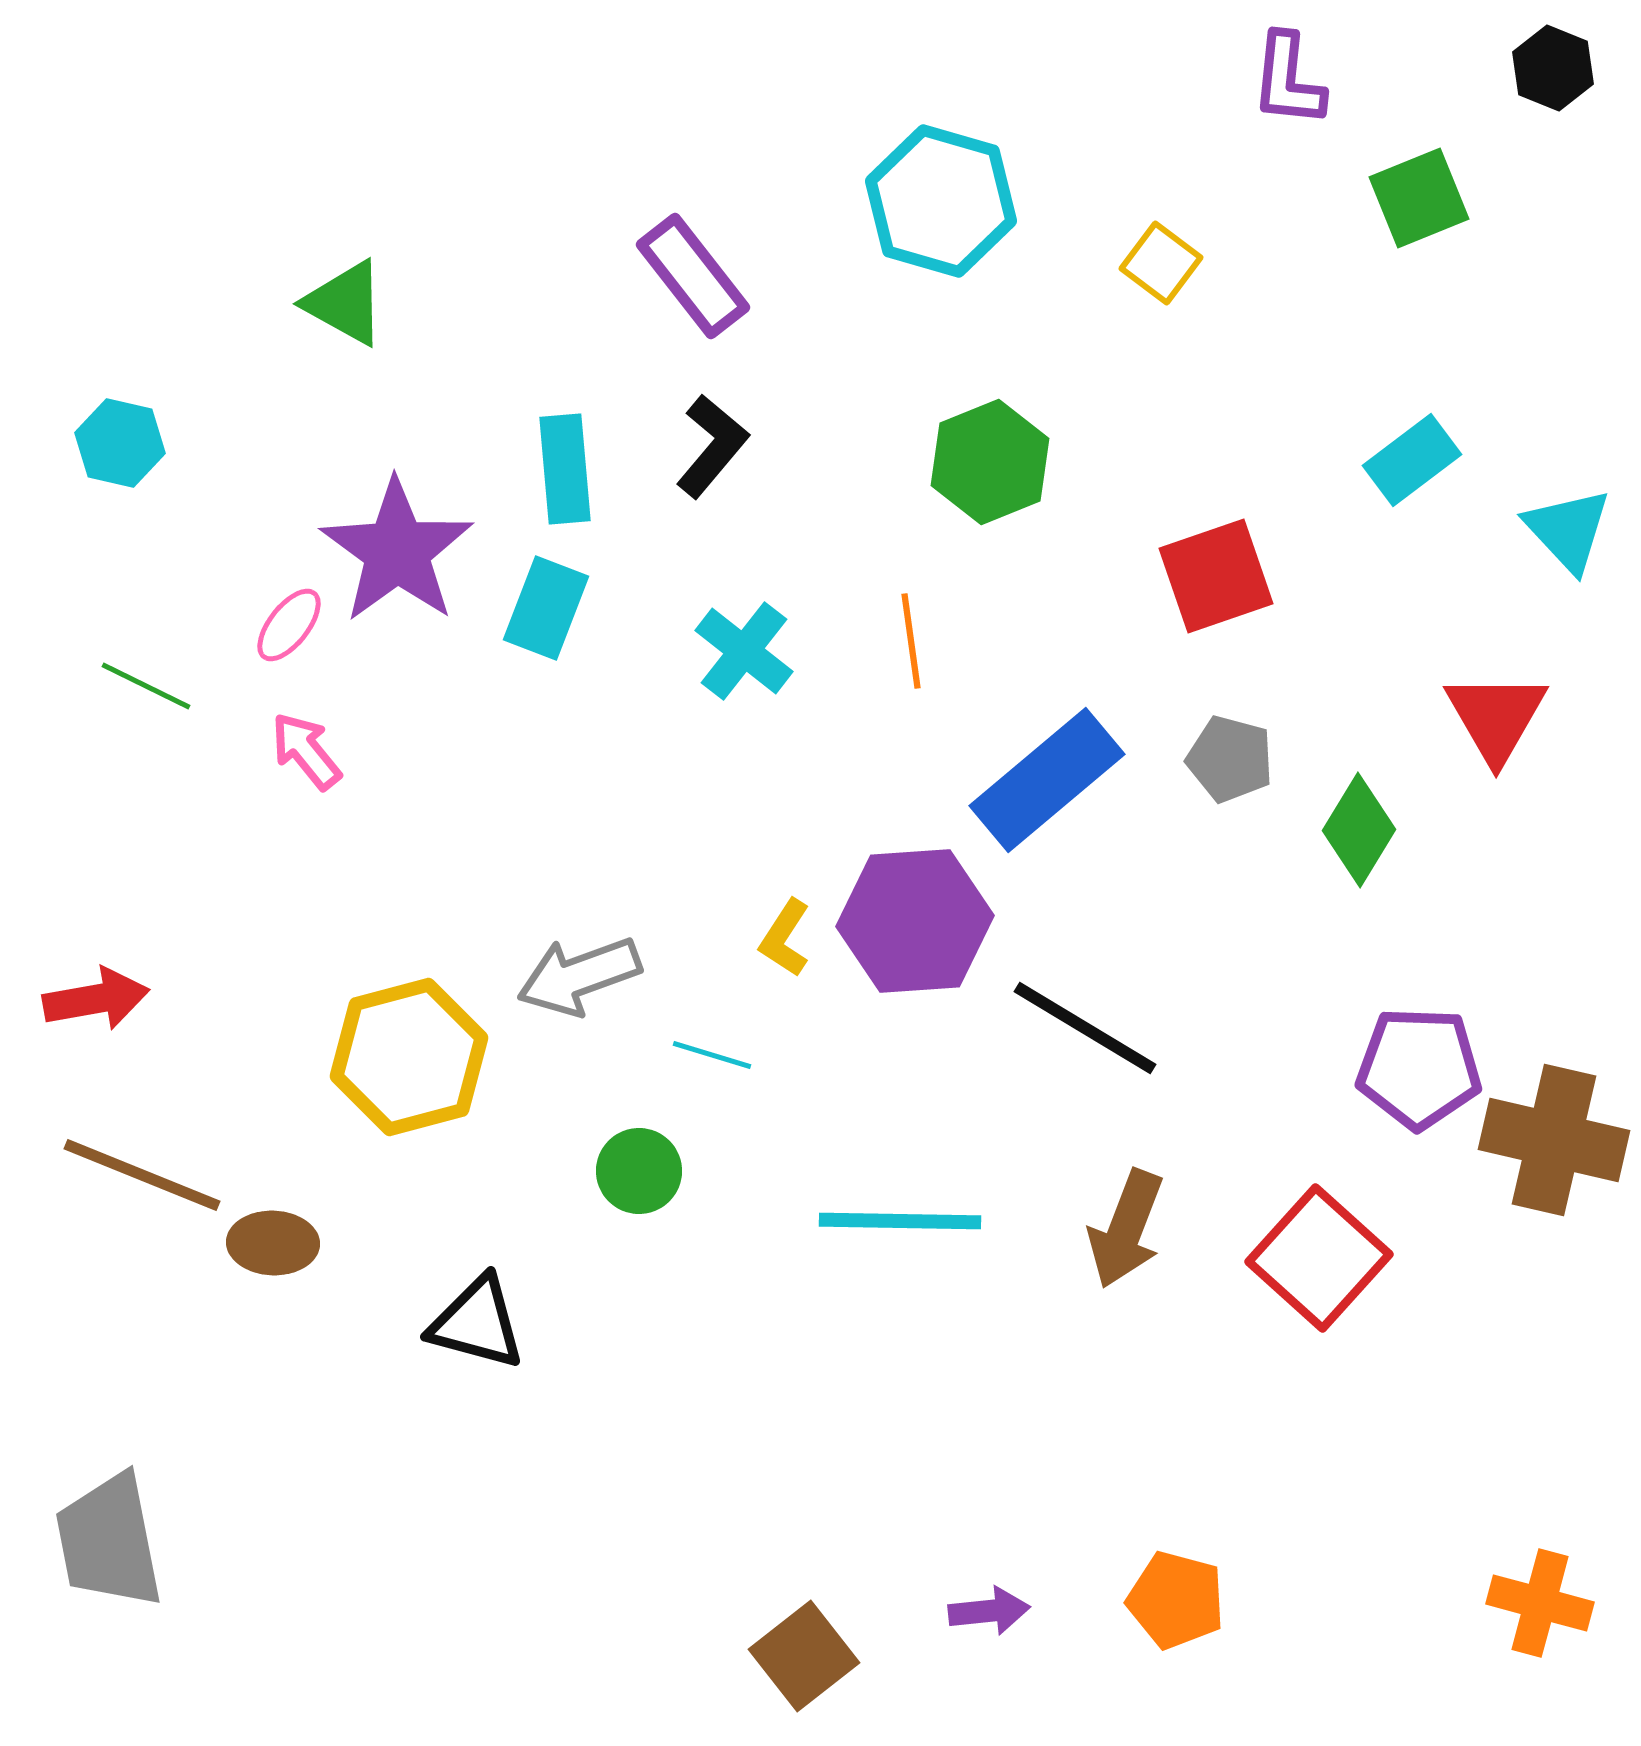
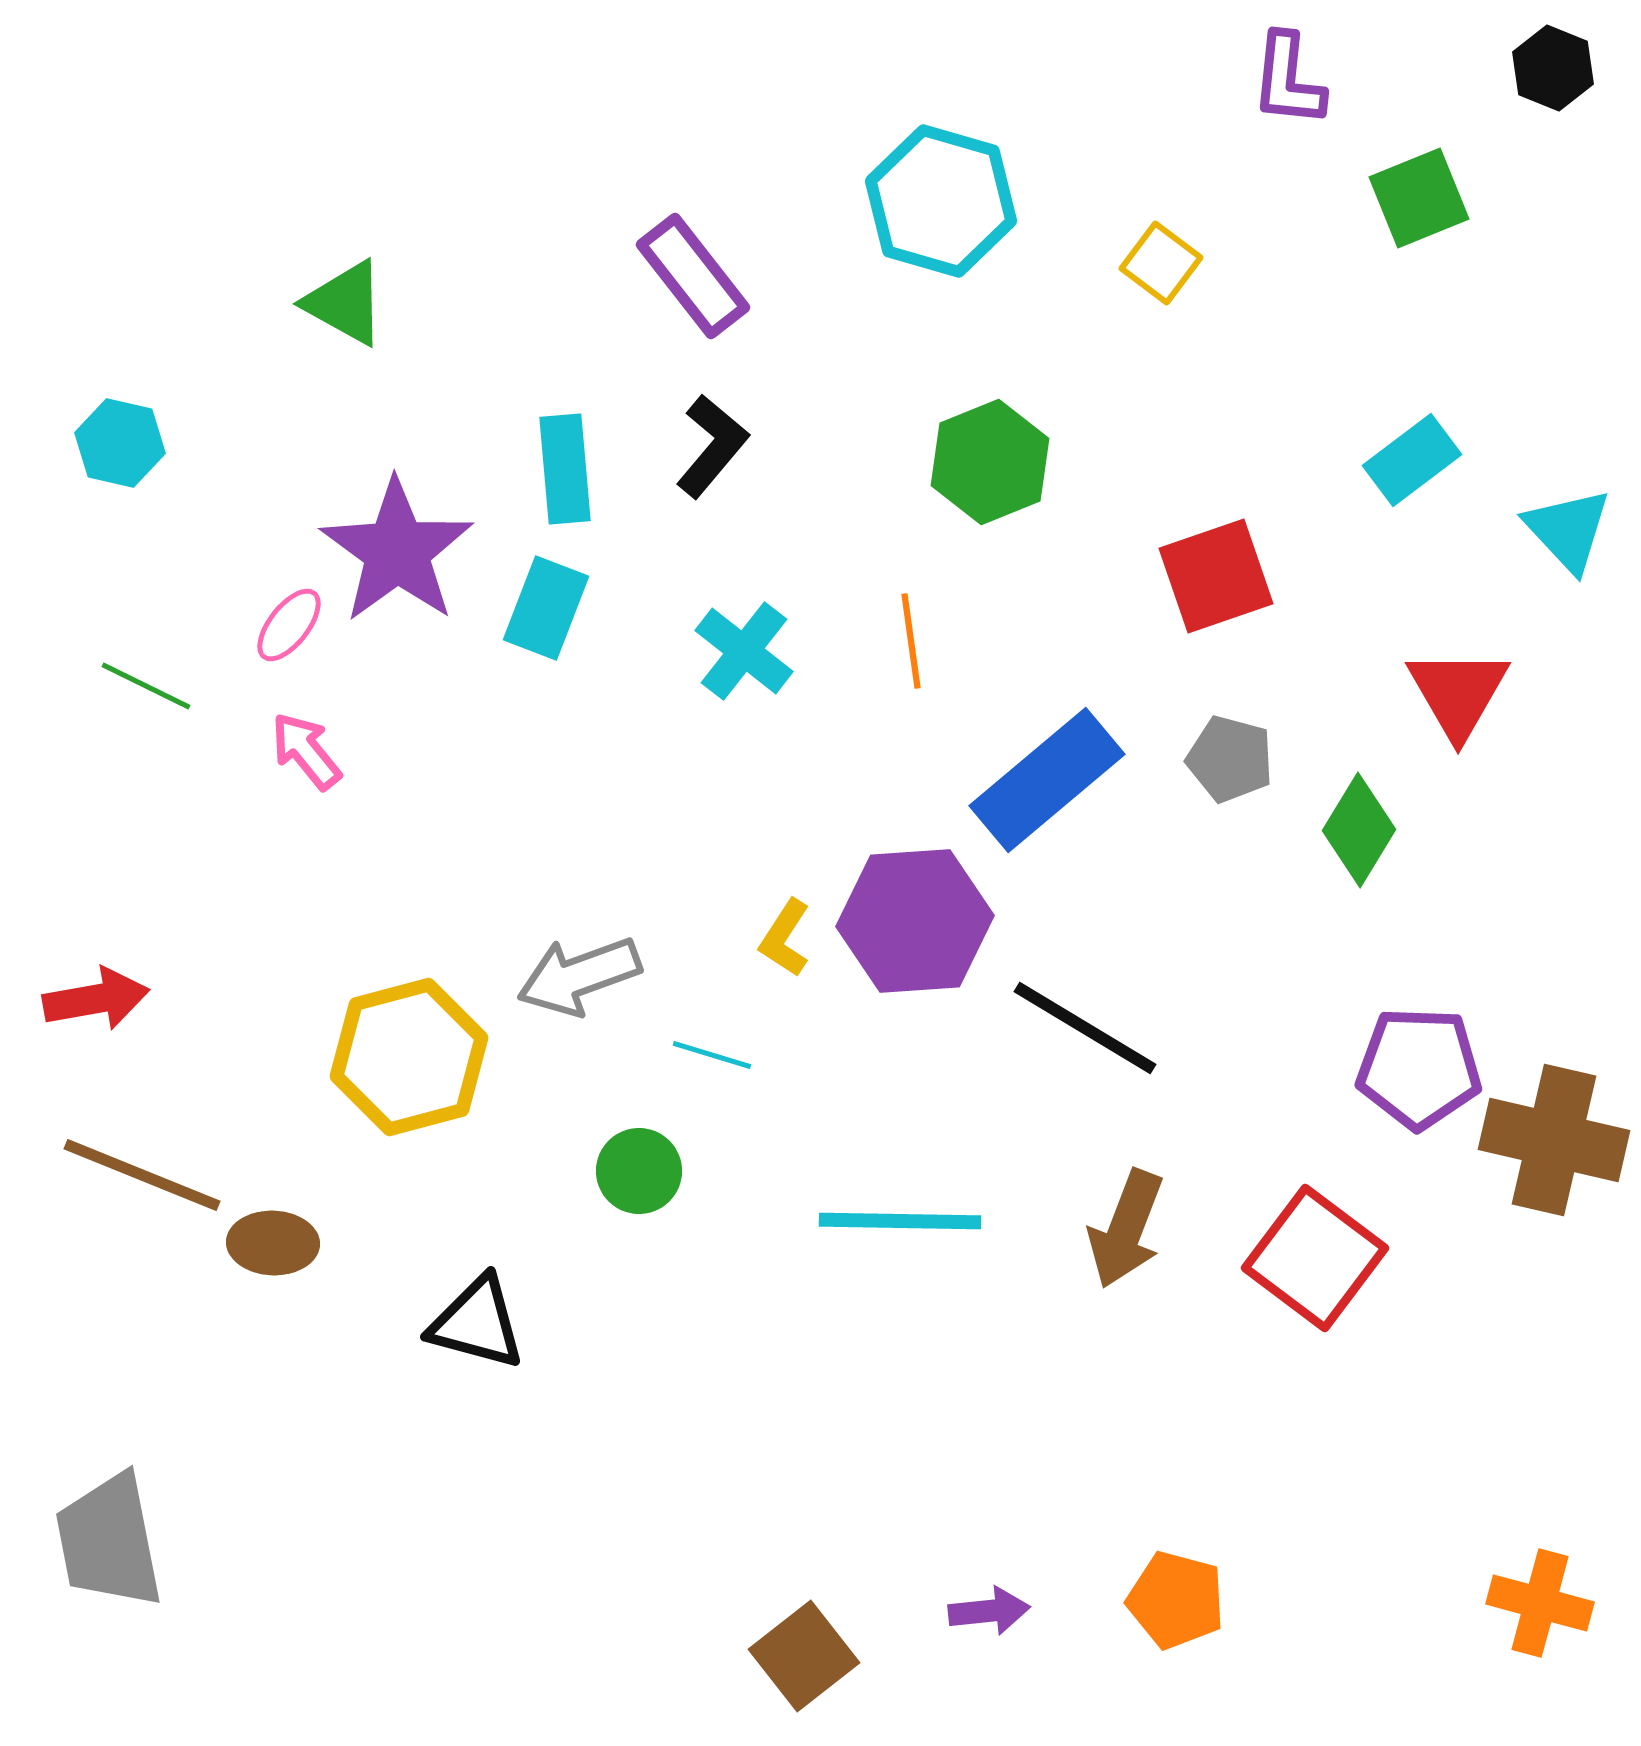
red triangle at (1496, 717): moved 38 px left, 24 px up
red square at (1319, 1258): moved 4 px left; rotated 5 degrees counterclockwise
